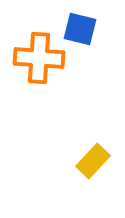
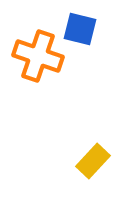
orange cross: moved 1 px left, 2 px up; rotated 15 degrees clockwise
